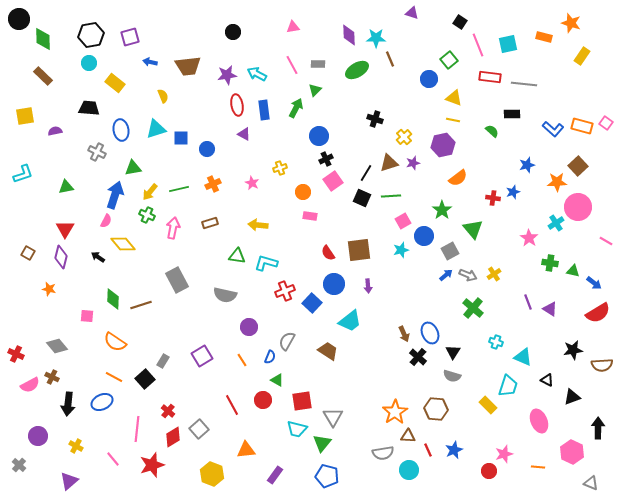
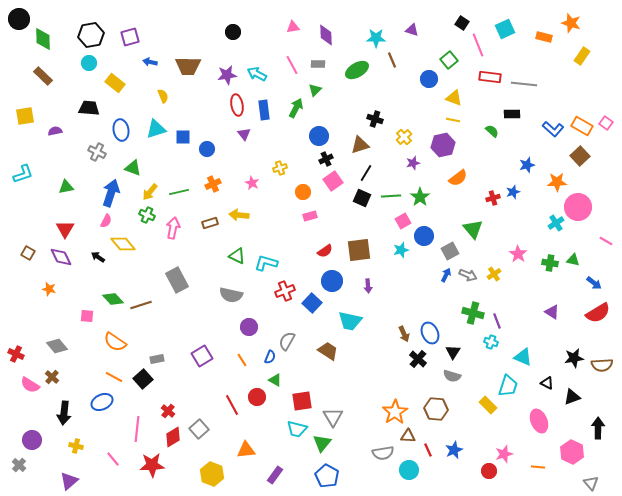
purple triangle at (412, 13): moved 17 px down
black square at (460, 22): moved 2 px right, 1 px down
purple diamond at (349, 35): moved 23 px left
cyan square at (508, 44): moved 3 px left, 15 px up; rotated 12 degrees counterclockwise
brown line at (390, 59): moved 2 px right, 1 px down
brown trapezoid at (188, 66): rotated 8 degrees clockwise
orange rectangle at (582, 126): rotated 15 degrees clockwise
purple triangle at (244, 134): rotated 24 degrees clockwise
blue square at (181, 138): moved 2 px right, 1 px up
brown triangle at (389, 163): moved 29 px left, 18 px up
brown square at (578, 166): moved 2 px right, 10 px up
green triangle at (133, 168): rotated 30 degrees clockwise
green line at (179, 189): moved 3 px down
blue arrow at (115, 195): moved 4 px left, 2 px up
red cross at (493, 198): rotated 24 degrees counterclockwise
green star at (442, 210): moved 22 px left, 13 px up
pink rectangle at (310, 216): rotated 24 degrees counterclockwise
yellow arrow at (258, 225): moved 19 px left, 10 px up
pink star at (529, 238): moved 11 px left, 16 px down
red semicircle at (328, 253): moved 3 px left, 2 px up; rotated 91 degrees counterclockwise
green triangle at (237, 256): rotated 18 degrees clockwise
purple diamond at (61, 257): rotated 40 degrees counterclockwise
green triangle at (573, 271): moved 11 px up
blue arrow at (446, 275): rotated 24 degrees counterclockwise
blue circle at (334, 284): moved 2 px left, 3 px up
gray semicircle at (225, 295): moved 6 px right
green diamond at (113, 299): rotated 45 degrees counterclockwise
purple line at (528, 302): moved 31 px left, 19 px down
green cross at (473, 308): moved 5 px down; rotated 25 degrees counterclockwise
purple triangle at (550, 309): moved 2 px right, 3 px down
cyan trapezoid at (350, 321): rotated 50 degrees clockwise
cyan cross at (496, 342): moved 5 px left
black star at (573, 350): moved 1 px right, 8 px down
black cross at (418, 357): moved 2 px down
gray rectangle at (163, 361): moved 6 px left, 2 px up; rotated 48 degrees clockwise
brown cross at (52, 377): rotated 16 degrees clockwise
black square at (145, 379): moved 2 px left
green triangle at (277, 380): moved 2 px left
black triangle at (547, 380): moved 3 px down
pink semicircle at (30, 385): rotated 60 degrees clockwise
red circle at (263, 400): moved 6 px left, 3 px up
black arrow at (68, 404): moved 4 px left, 9 px down
purple circle at (38, 436): moved 6 px left, 4 px down
yellow cross at (76, 446): rotated 16 degrees counterclockwise
red star at (152, 465): rotated 15 degrees clockwise
blue pentagon at (327, 476): rotated 15 degrees clockwise
gray triangle at (591, 483): rotated 28 degrees clockwise
